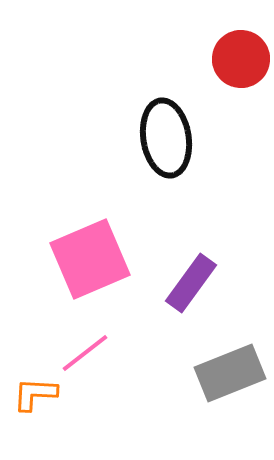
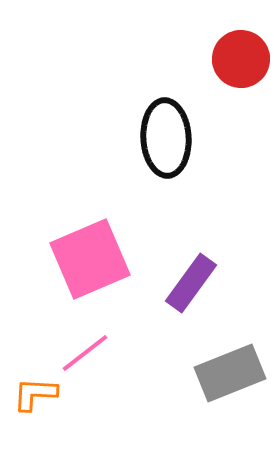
black ellipse: rotated 6 degrees clockwise
